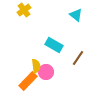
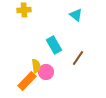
yellow cross: rotated 32 degrees clockwise
cyan rectangle: rotated 30 degrees clockwise
orange rectangle: moved 1 px left
